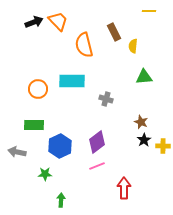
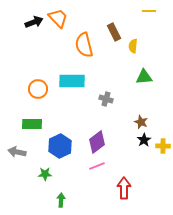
orange trapezoid: moved 3 px up
green rectangle: moved 2 px left, 1 px up
